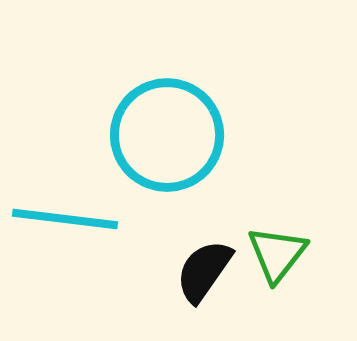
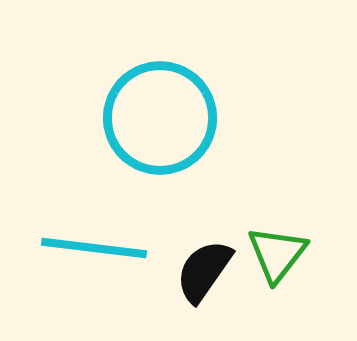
cyan circle: moved 7 px left, 17 px up
cyan line: moved 29 px right, 29 px down
